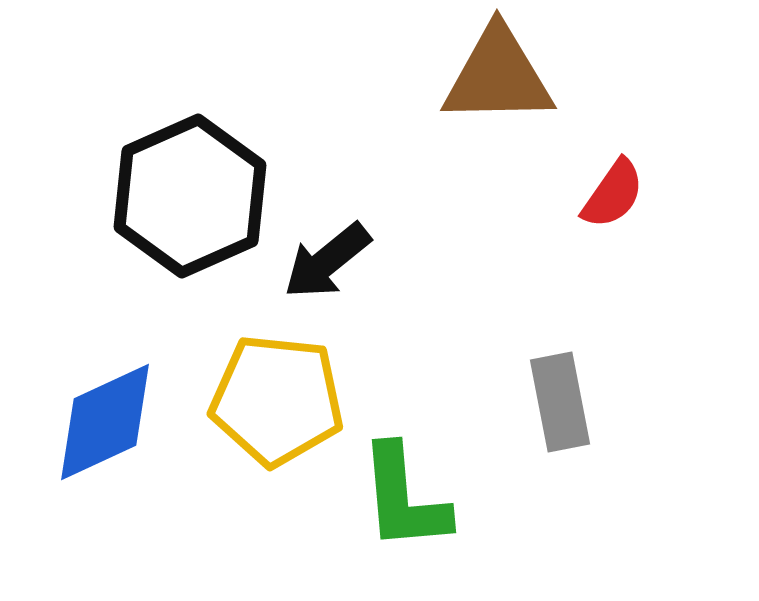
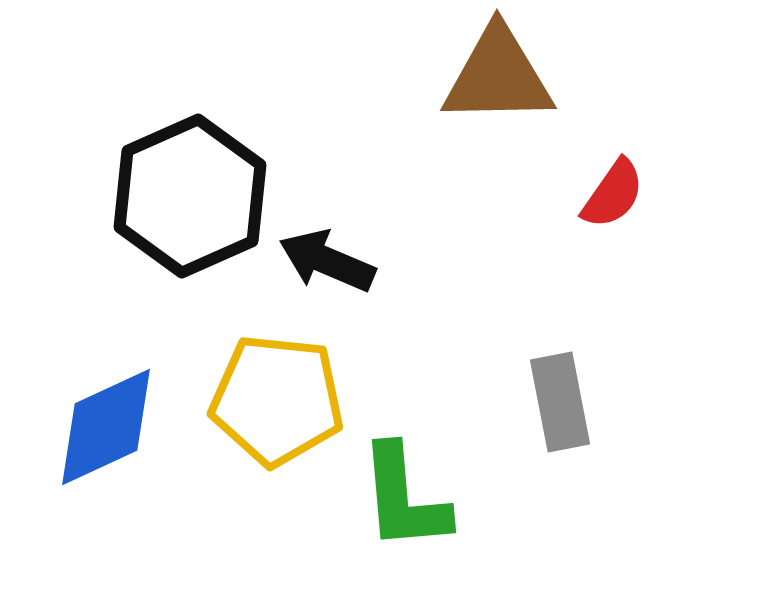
black arrow: rotated 62 degrees clockwise
blue diamond: moved 1 px right, 5 px down
